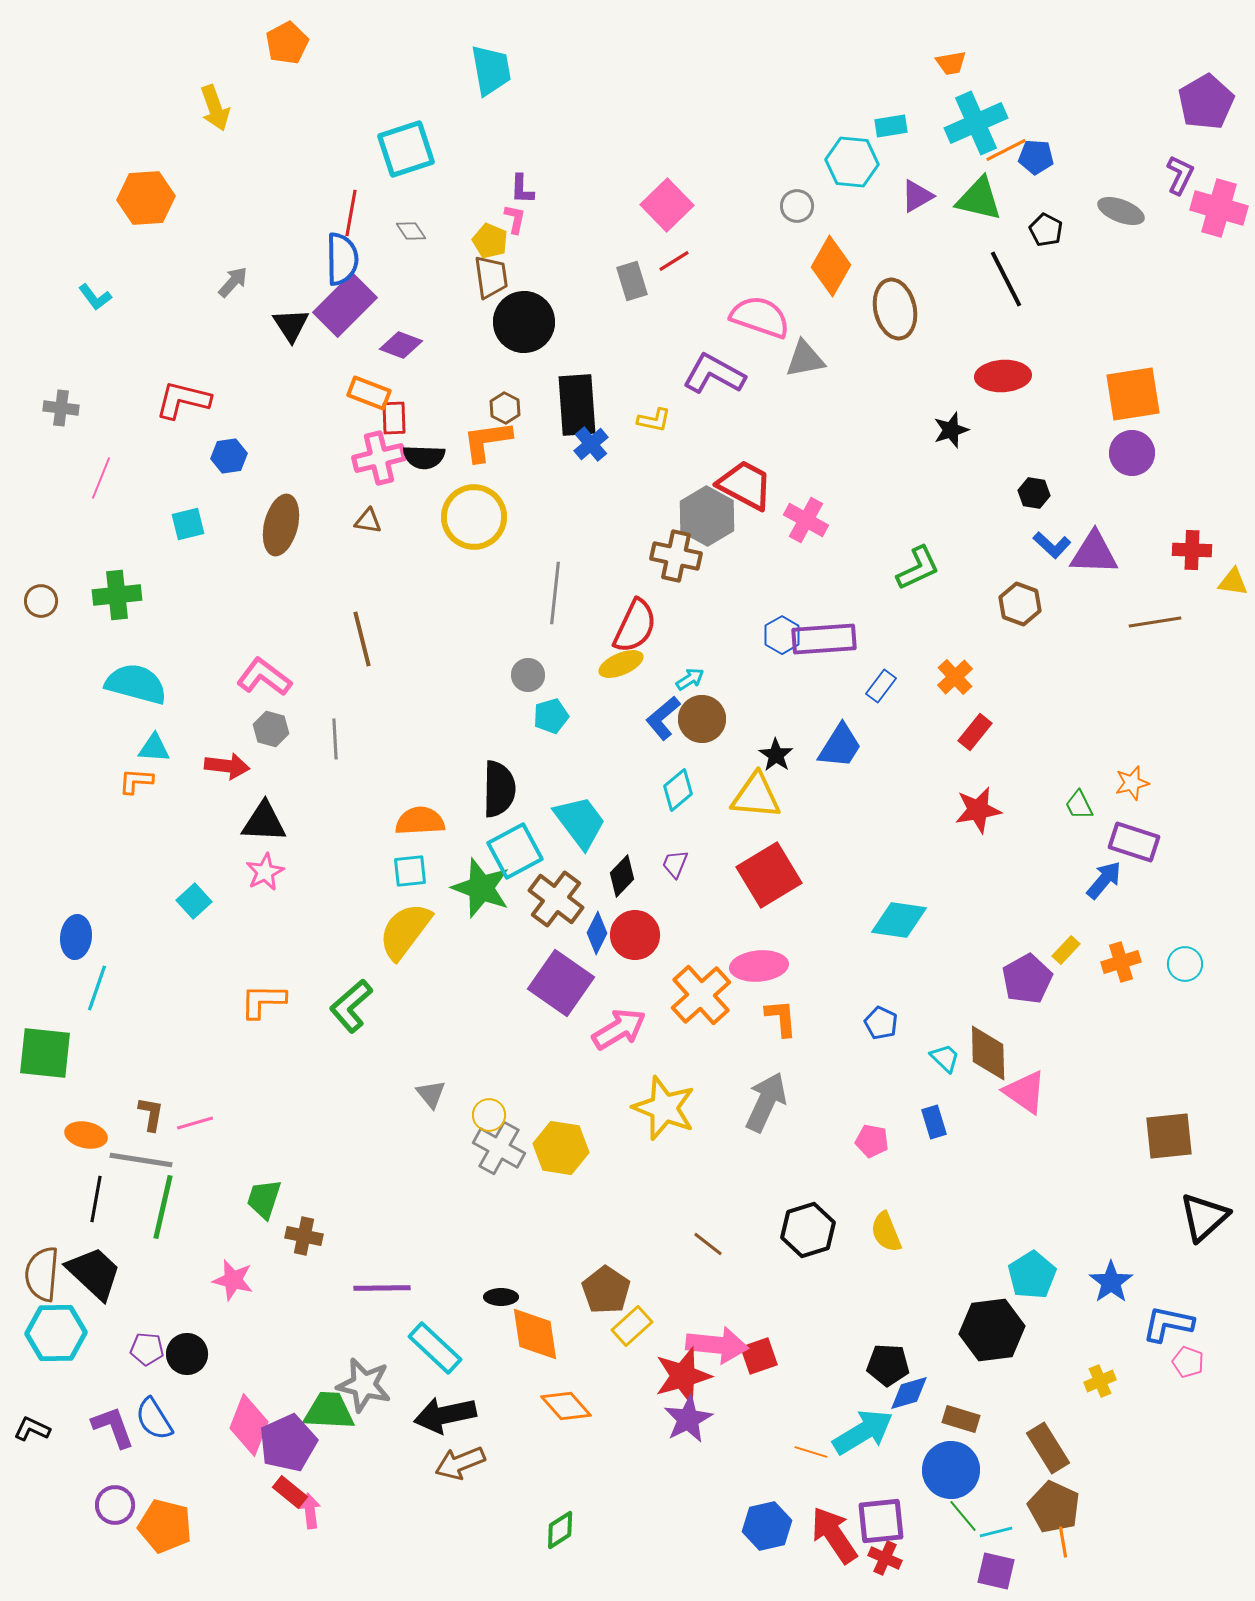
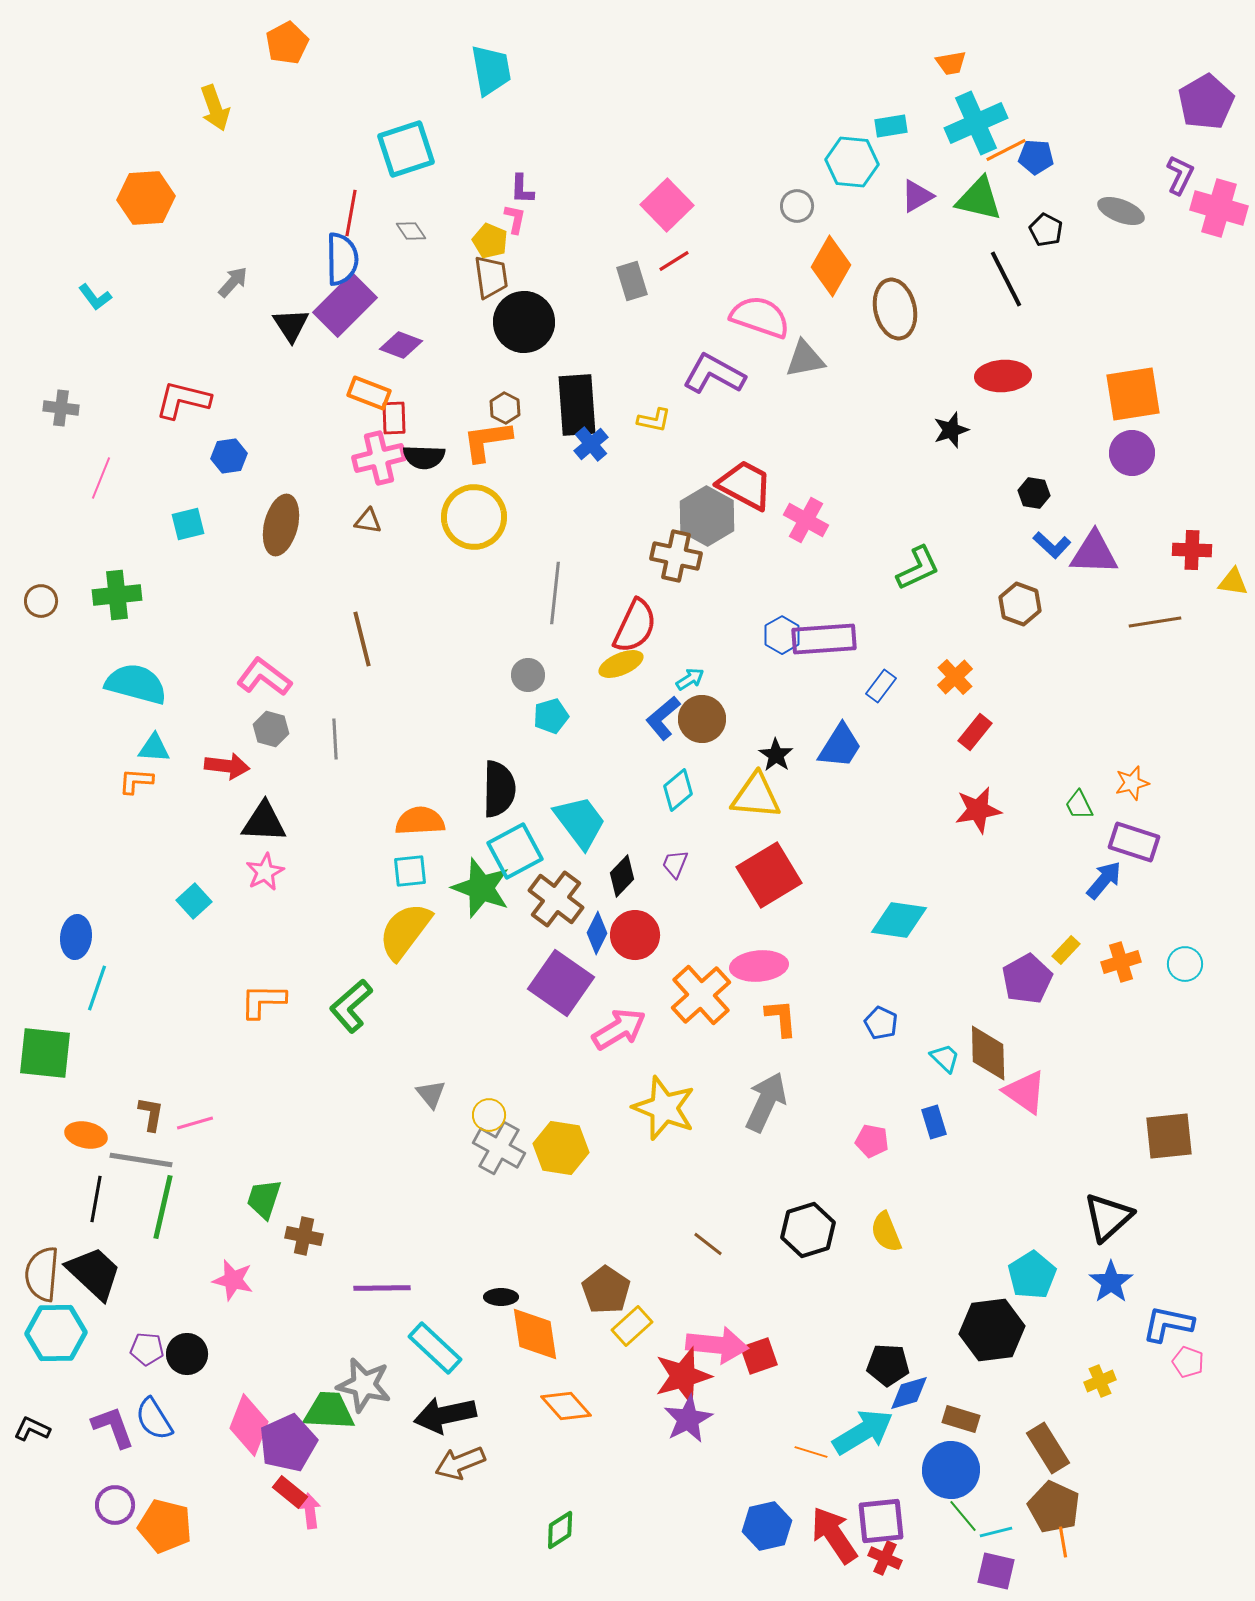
black triangle at (1204, 1217): moved 96 px left
